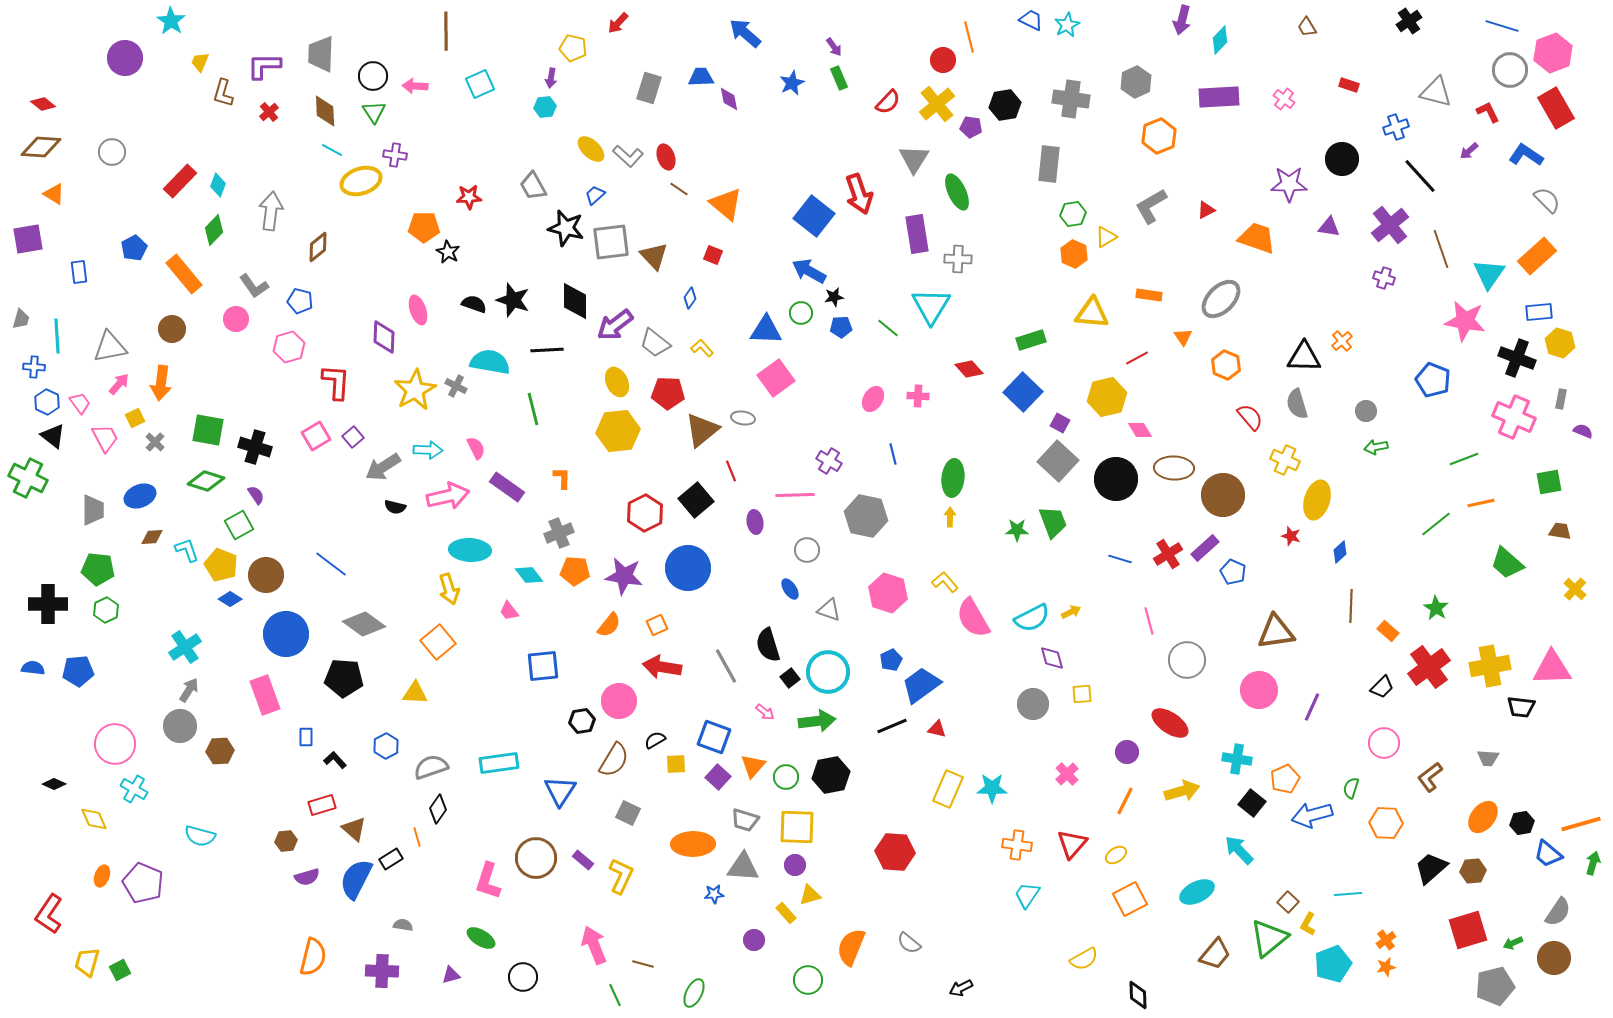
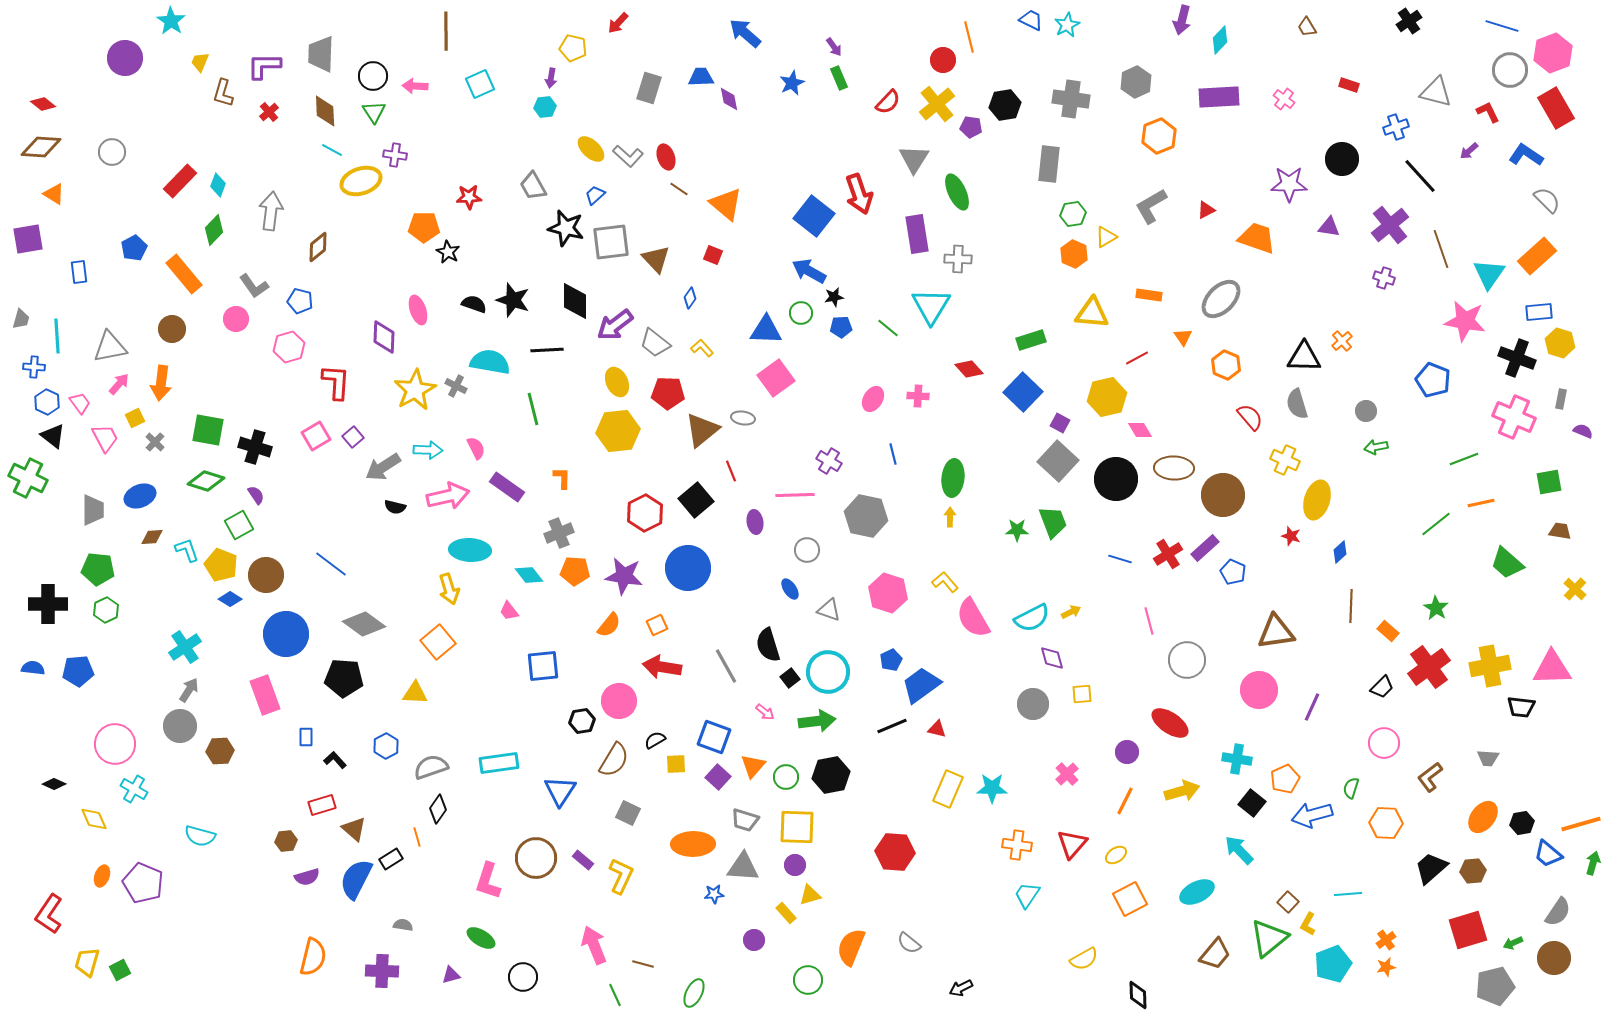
brown triangle at (654, 256): moved 2 px right, 3 px down
